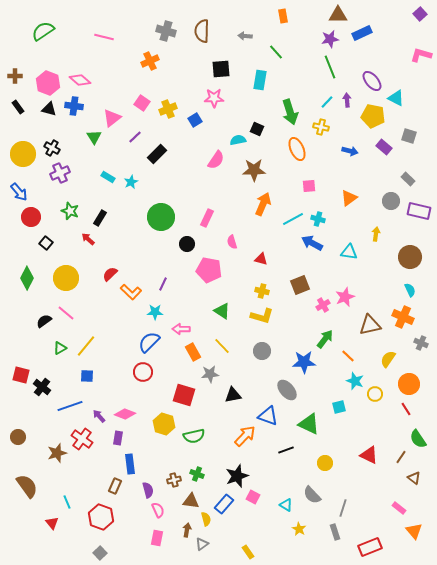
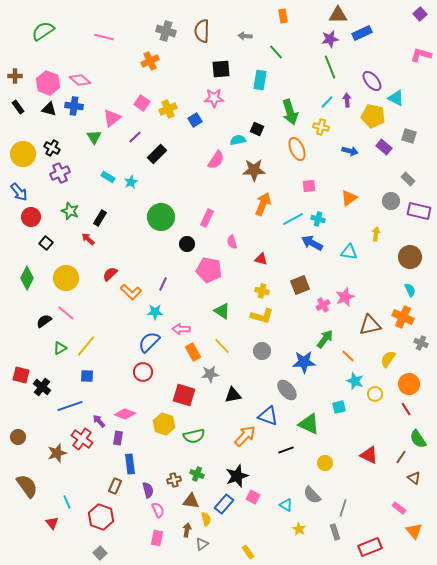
purple arrow at (99, 416): moved 5 px down
